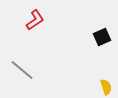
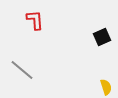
red L-shape: rotated 60 degrees counterclockwise
